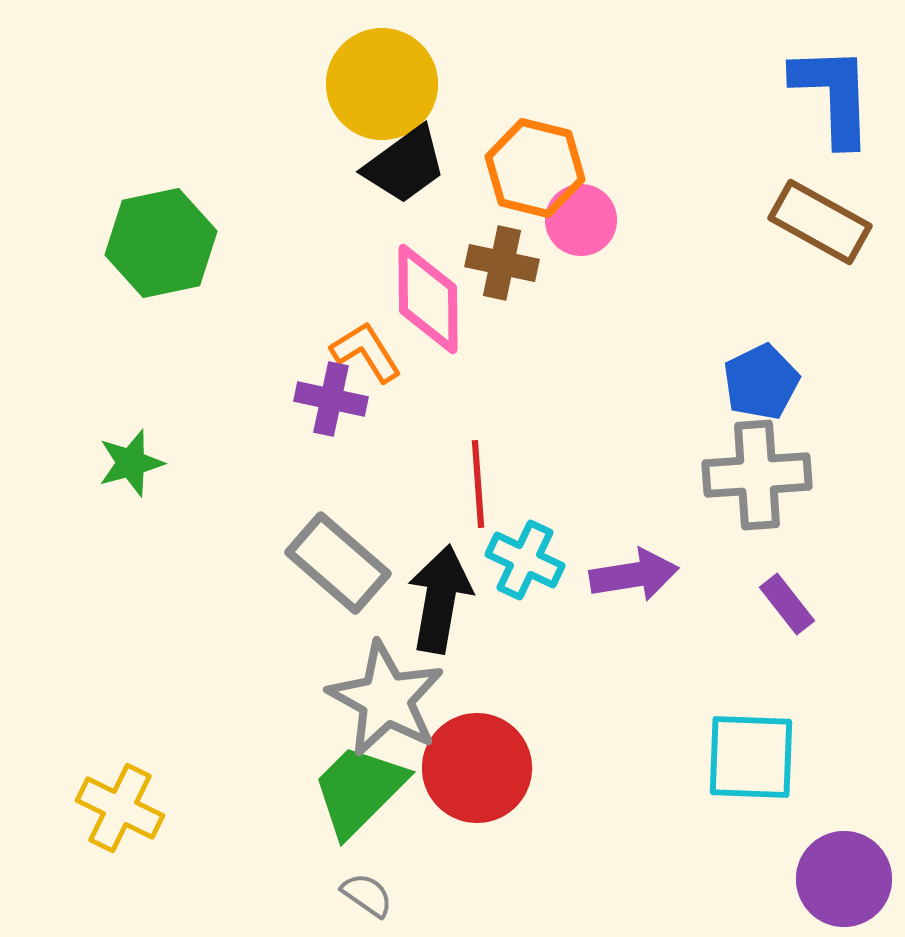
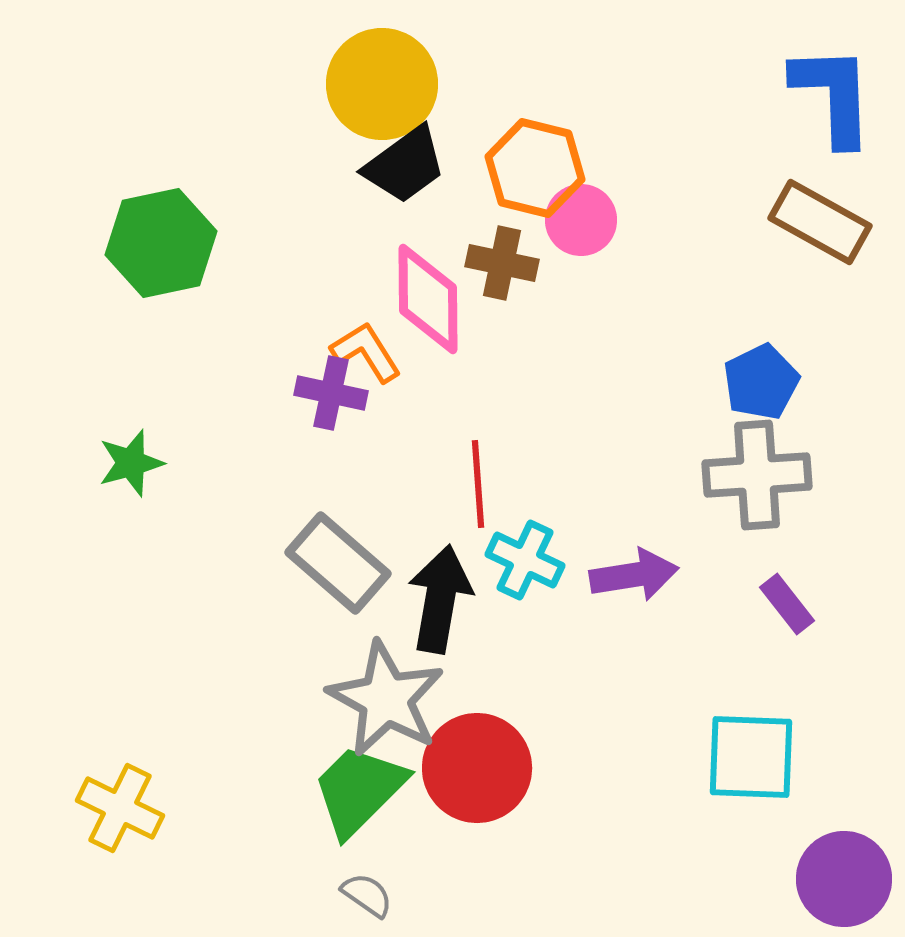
purple cross: moved 6 px up
